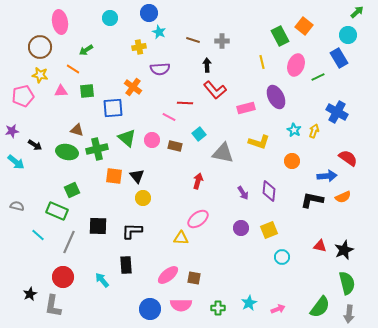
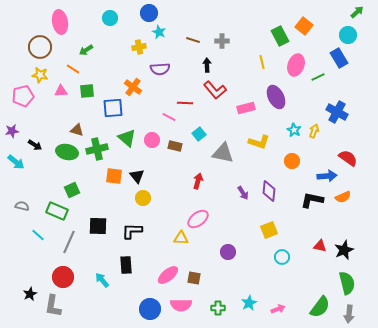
gray semicircle at (17, 206): moved 5 px right
purple circle at (241, 228): moved 13 px left, 24 px down
